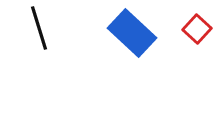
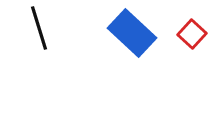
red square: moved 5 px left, 5 px down
